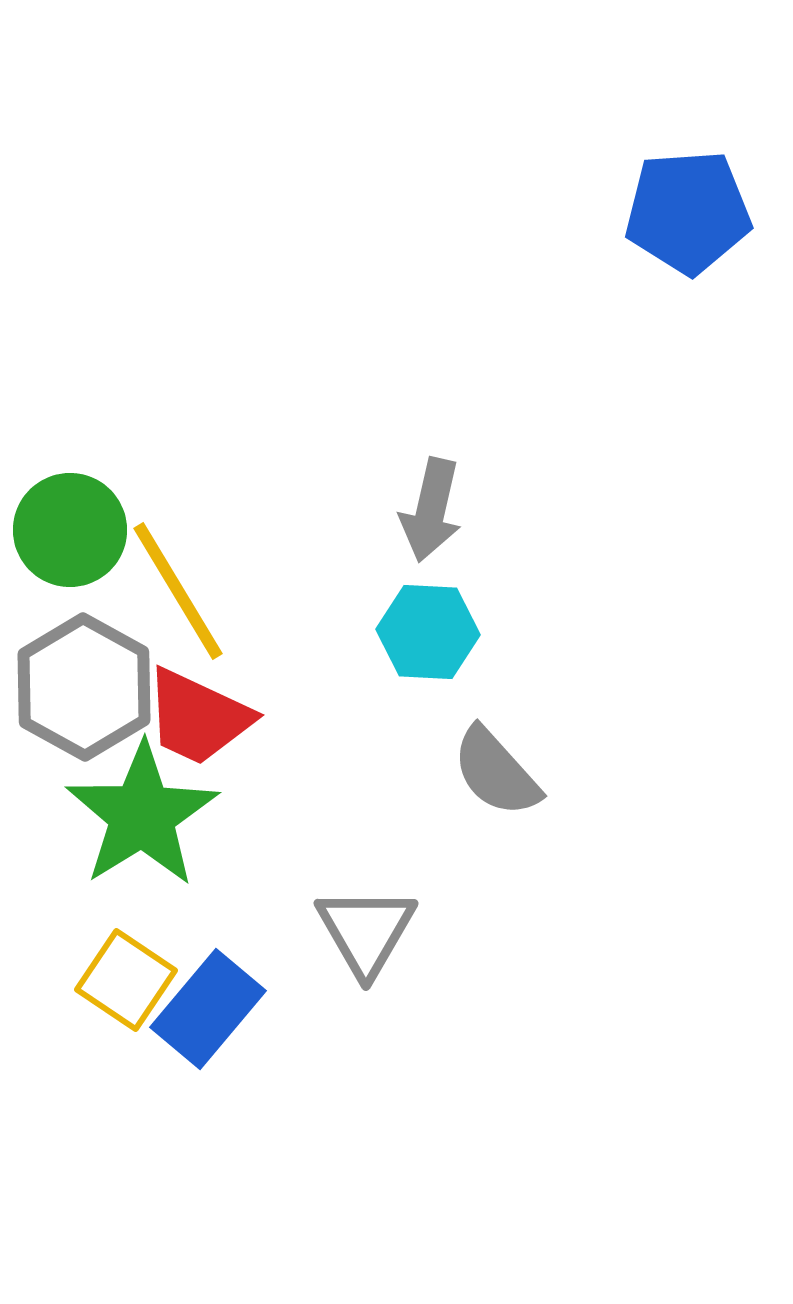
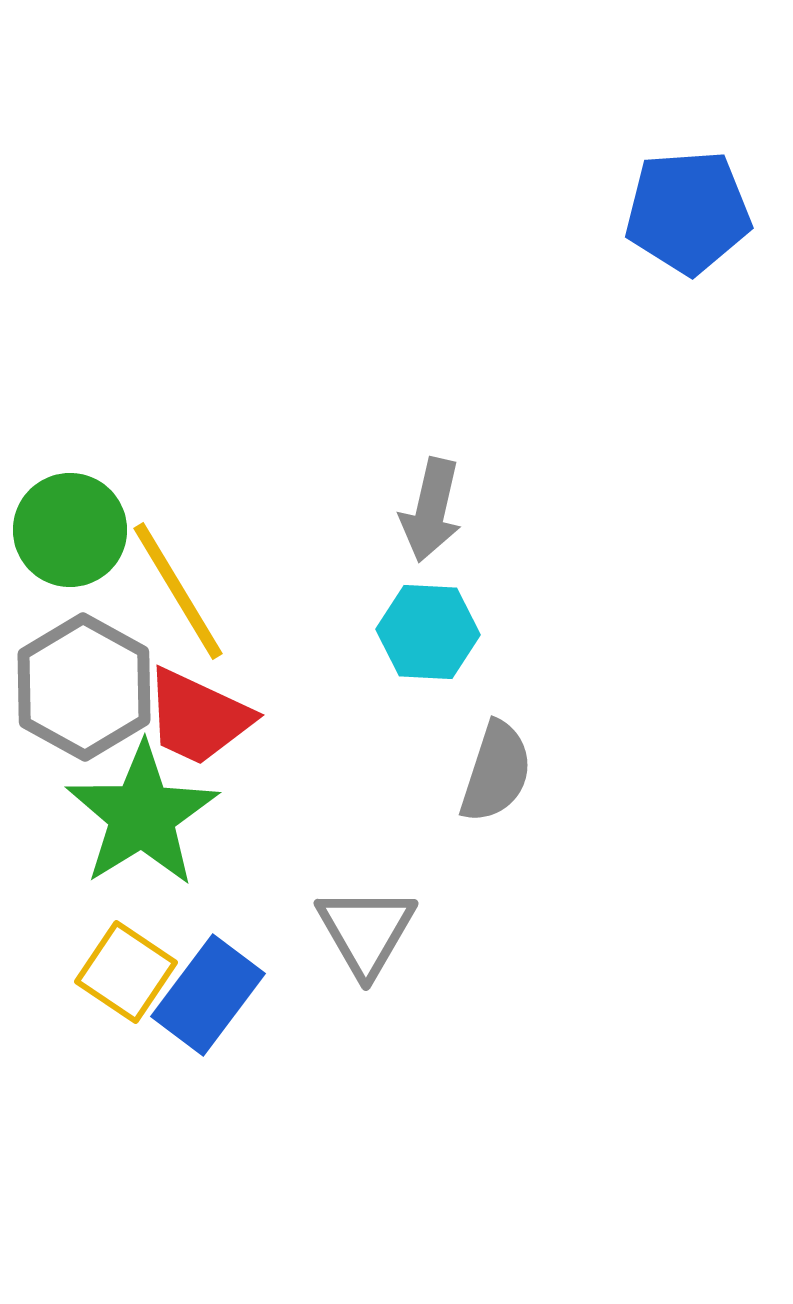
gray semicircle: rotated 120 degrees counterclockwise
yellow square: moved 8 px up
blue rectangle: moved 14 px up; rotated 3 degrees counterclockwise
